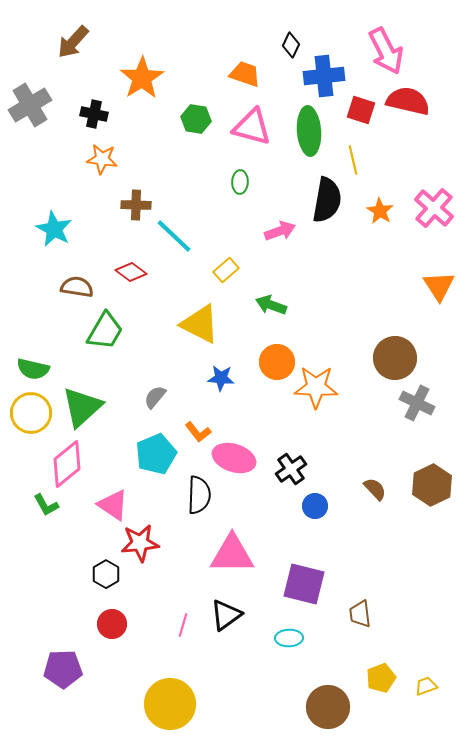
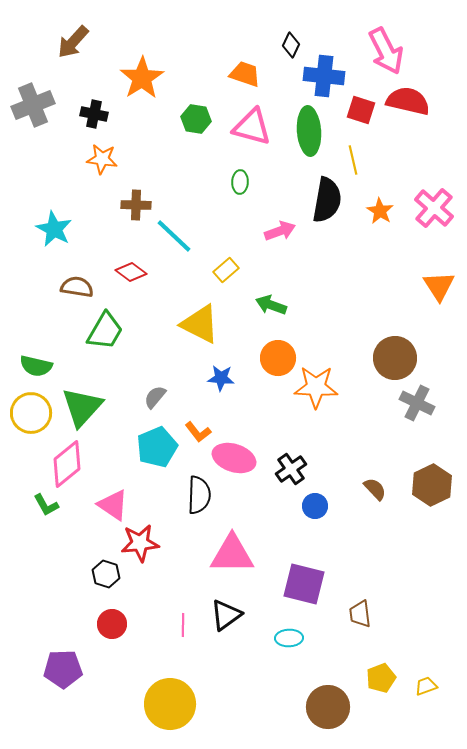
blue cross at (324, 76): rotated 12 degrees clockwise
gray cross at (30, 105): moved 3 px right; rotated 9 degrees clockwise
orange circle at (277, 362): moved 1 px right, 4 px up
green semicircle at (33, 369): moved 3 px right, 3 px up
green triangle at (82, 407): rotated 6 degrees counterclockwise
cyan pentagon at (156, 454): moved 1 px right, 7 px up
black hexagon at (106, 574): rotated 12 degrees counterclockwise
pink line at (183, 625): rotated 15 degrees counterclockwise
